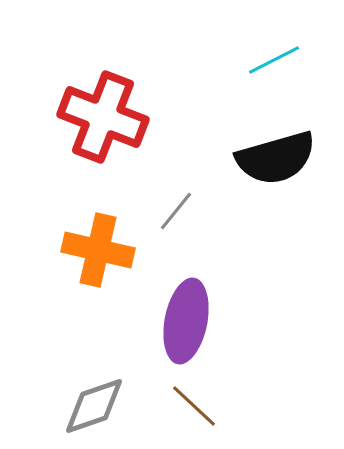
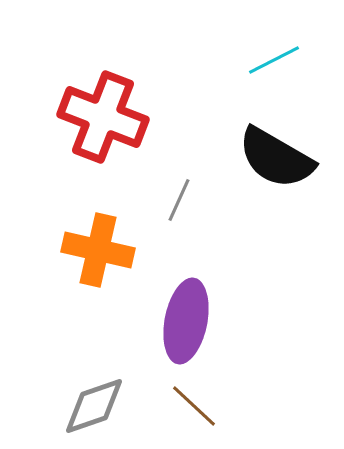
black semicircle: rotated 46 degrees clockwise
gray line: moved 3 px right, 11 px up; rotated 15 degrees counterclockwise
